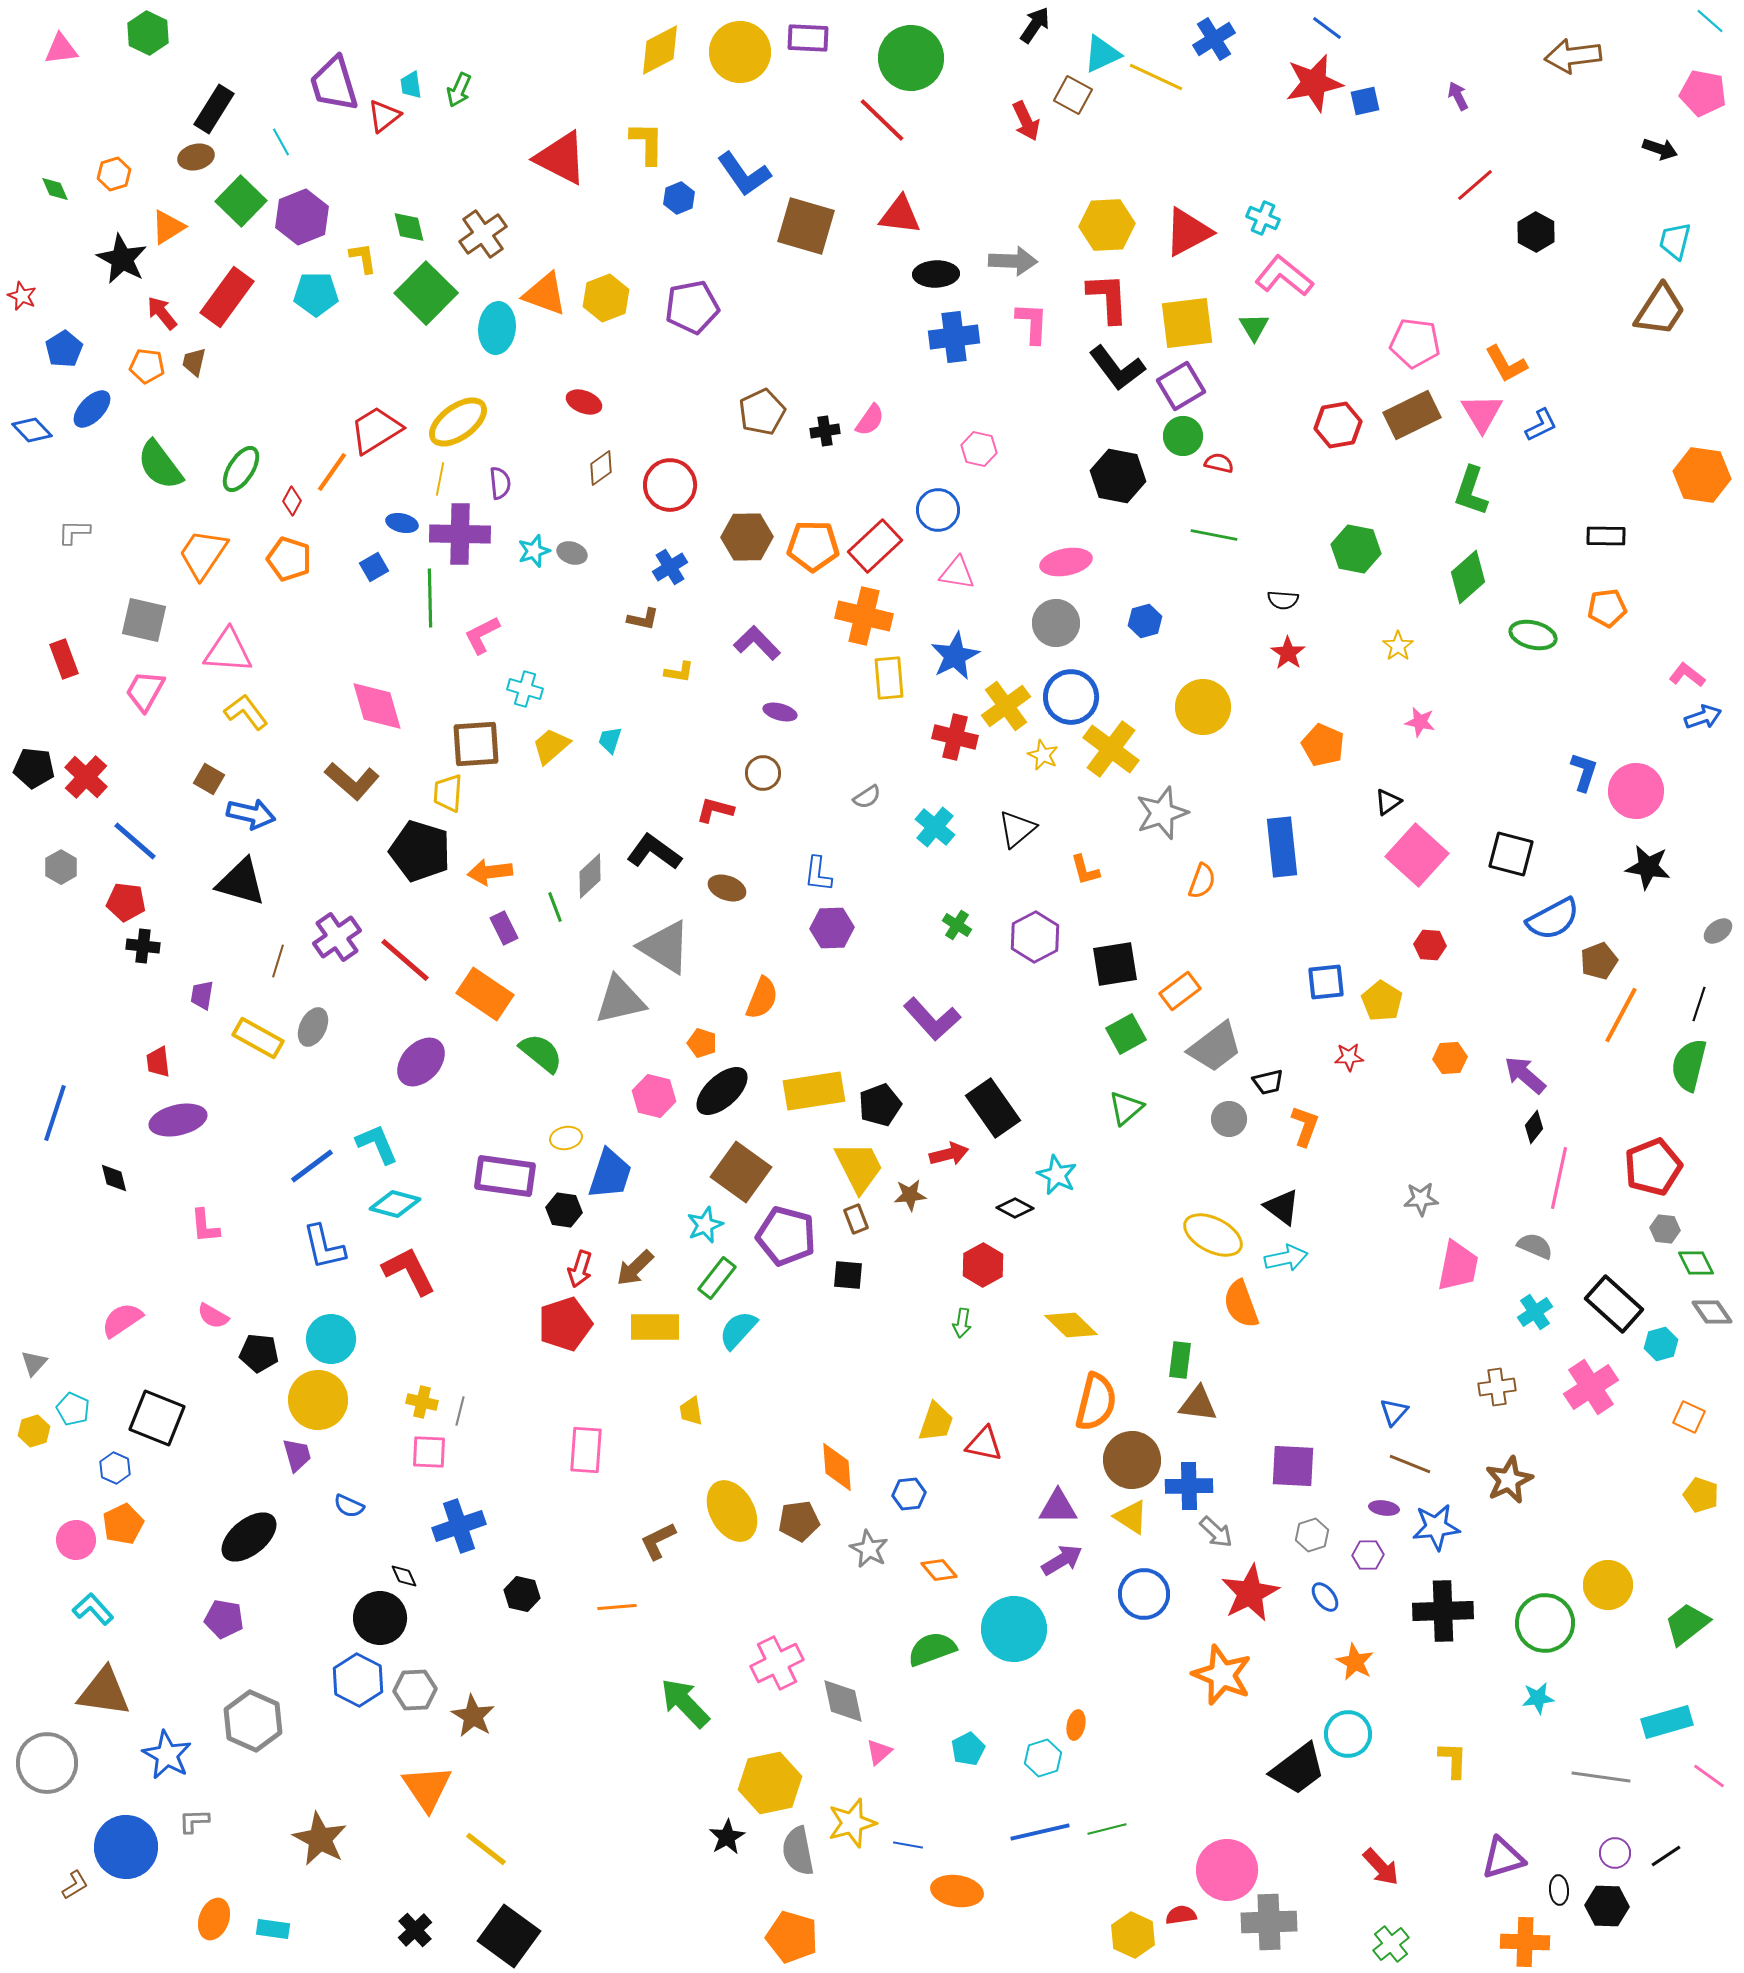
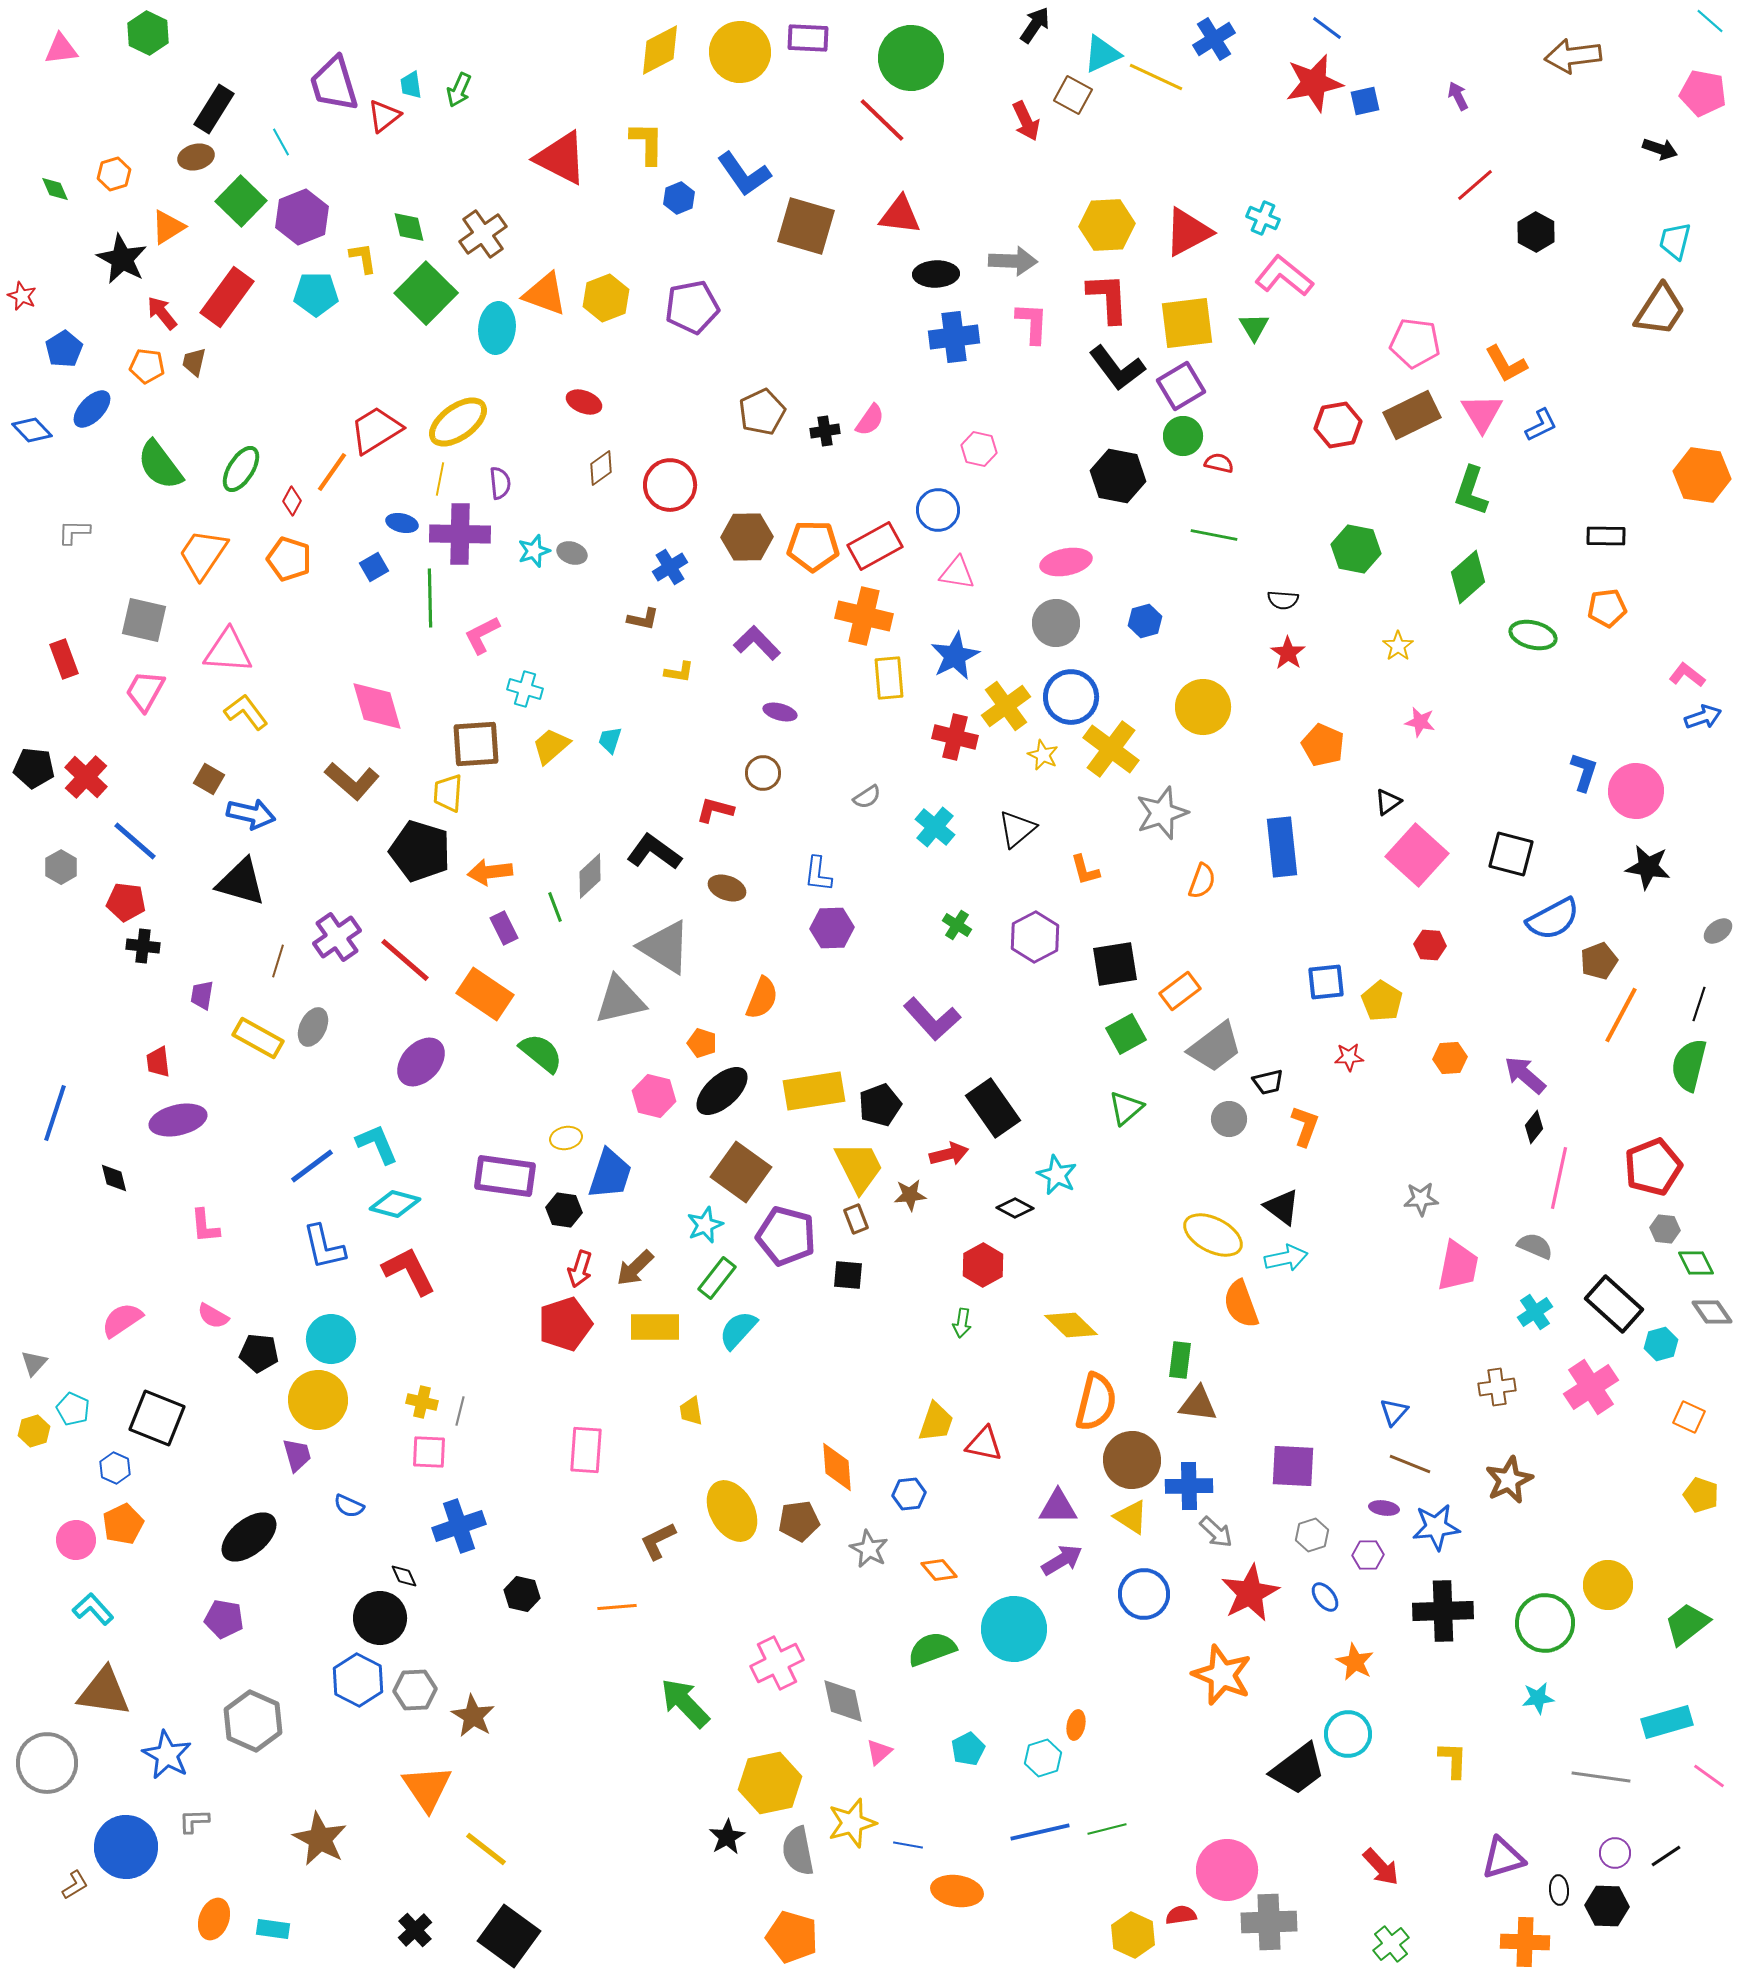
red rectangle at (875, 546): rotated 14 degrees clockwise
